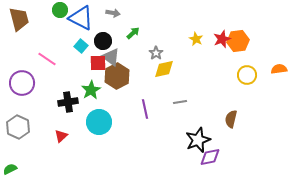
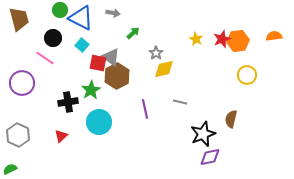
black circle: moved 50 px left, 3 px up
cyan square: moved 1 px right, 1 px up
pink line: moved 2 px left, 1 px up
red square: rotated 12 degrees clockwise
orange semicircle: moved 5 px left, 33 px up
gray line: rotated 24 degrees clockwise
gray hexagon: moved 8 px down
black star: moved 5 px right, 6 px up
